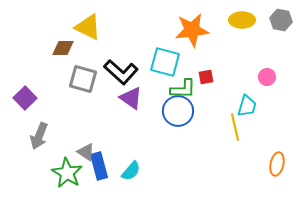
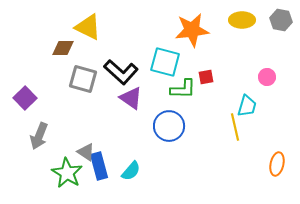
blue circle: moved 9 px left, 15 px down
